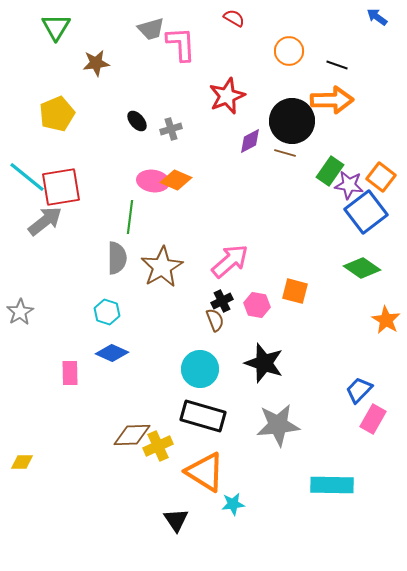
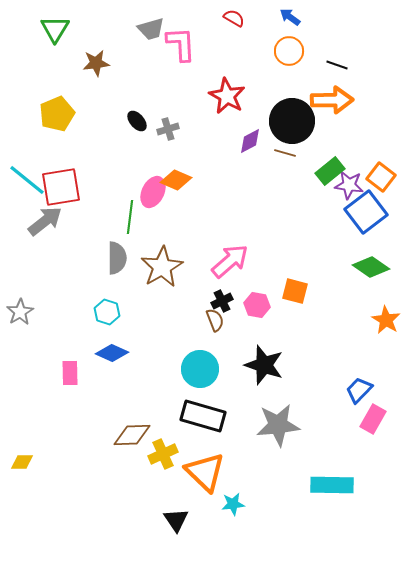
blue arrow at (377, 17): moved 87 px left
green triangle at (56, 27): moved 1 px left, 2 px down
red star at (227, 96): rotated 21 degrees counterclockwise
gray cross at (171, 129): moved 3 px left
green rectangle at (330, 171): rotated 16 degrees clockwise
cyan line at (27, 177): moved 3 px down
pink ellipse at (153, 181): moved 11 px down; rotated 72 degrees counterclockwise
green diamond at (362, 268): moved 9 px right, 1 px up
black star at (264, 363): moved 2 px down
yellow cross at (158, 446): moved 5 px right, 8 px down
orange triangle at (205, 472): rotated 12 degrees clockwise
